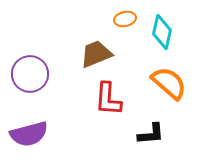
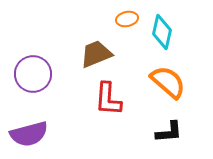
orange ellipse: moved 2 px right
purple circle: moved 3 px right
orange semicircle: moved 1 px left, 1 px up
black L-shape: moved 18 px right, 2 px up
